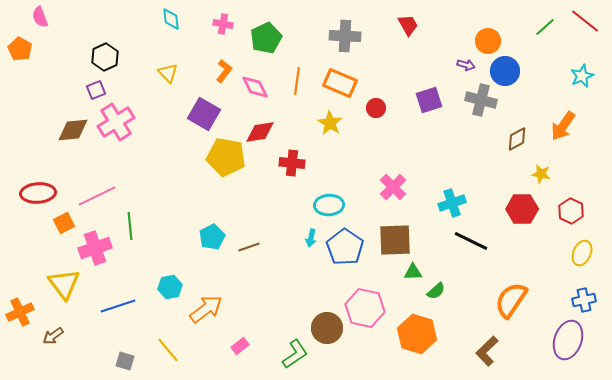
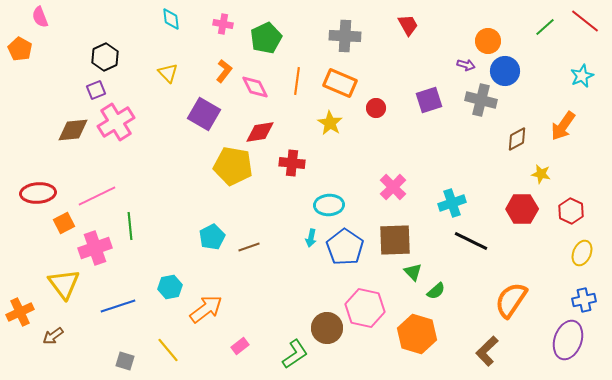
yellow pentagon at (226, 157): moved 7 px right, 9 px down
green triangle at (413, 272): rotated 48 degrees clockwise
